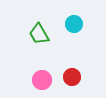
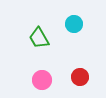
green trapezoid: moved 4 px down
red circle: moved 8 px right
